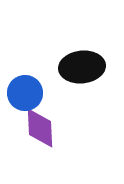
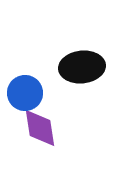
purple diamond: rotated 6 degrees counterclockwise
